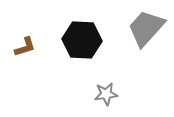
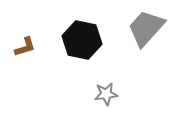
black hexagon: rotated 9 degrees clockwise
